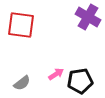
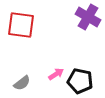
black pentagon: rotated 20 degrees clockwise
